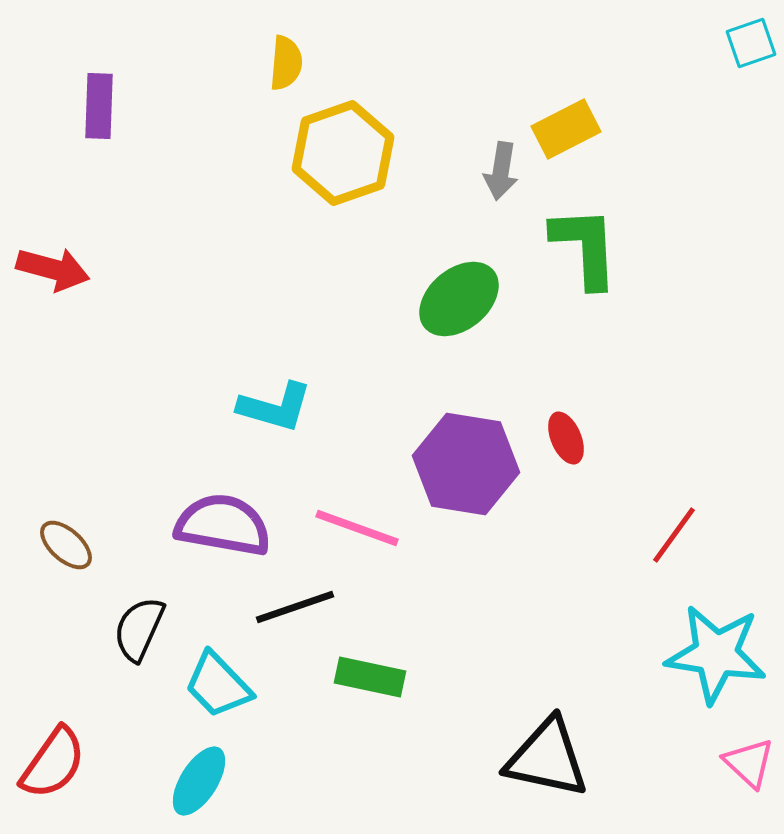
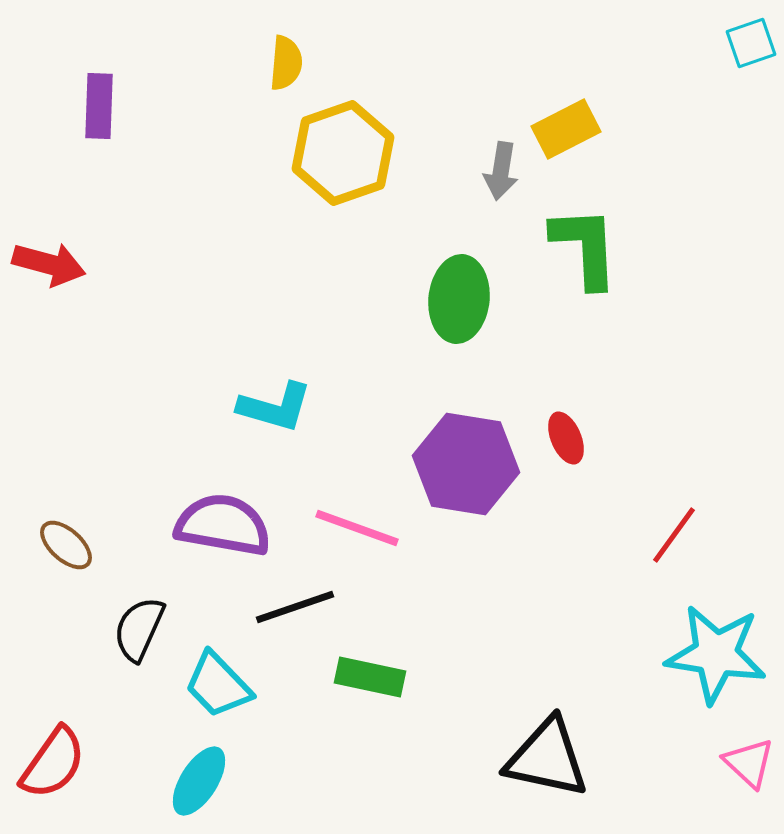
red arrow: moved 4 px left, 5 px up
green ellipse: rotated 44 degrees counterclockwise
